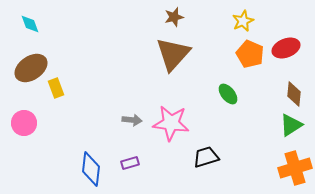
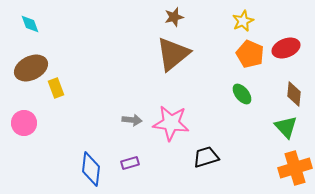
brown triangle: rotated 9 degrees clockwise
brown ellipse: rotated 8 degrees clockwise
green ellipse: moved 14 px right
green triangle: moved 5 px left, 2 px down; rotated 40 degrees counterclockwise
